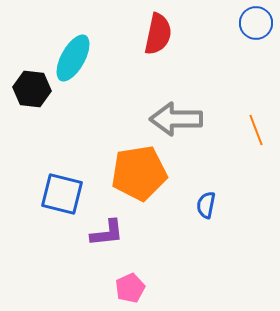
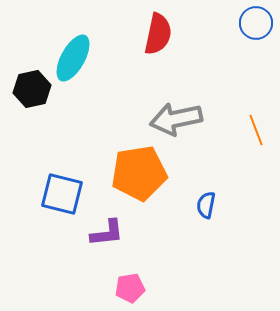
black hexagon: rotated 18 degrees counterclockwise
gray arrow: rotated 12 degrees counterclockwise
pink pentagon: rotated 16 degrees clockwise
